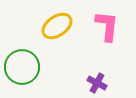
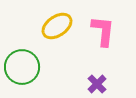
pink L-shape: moved 4 px left, 5 px down
purple cross: moved 1 px down; rotated 18 degrees clockwise
